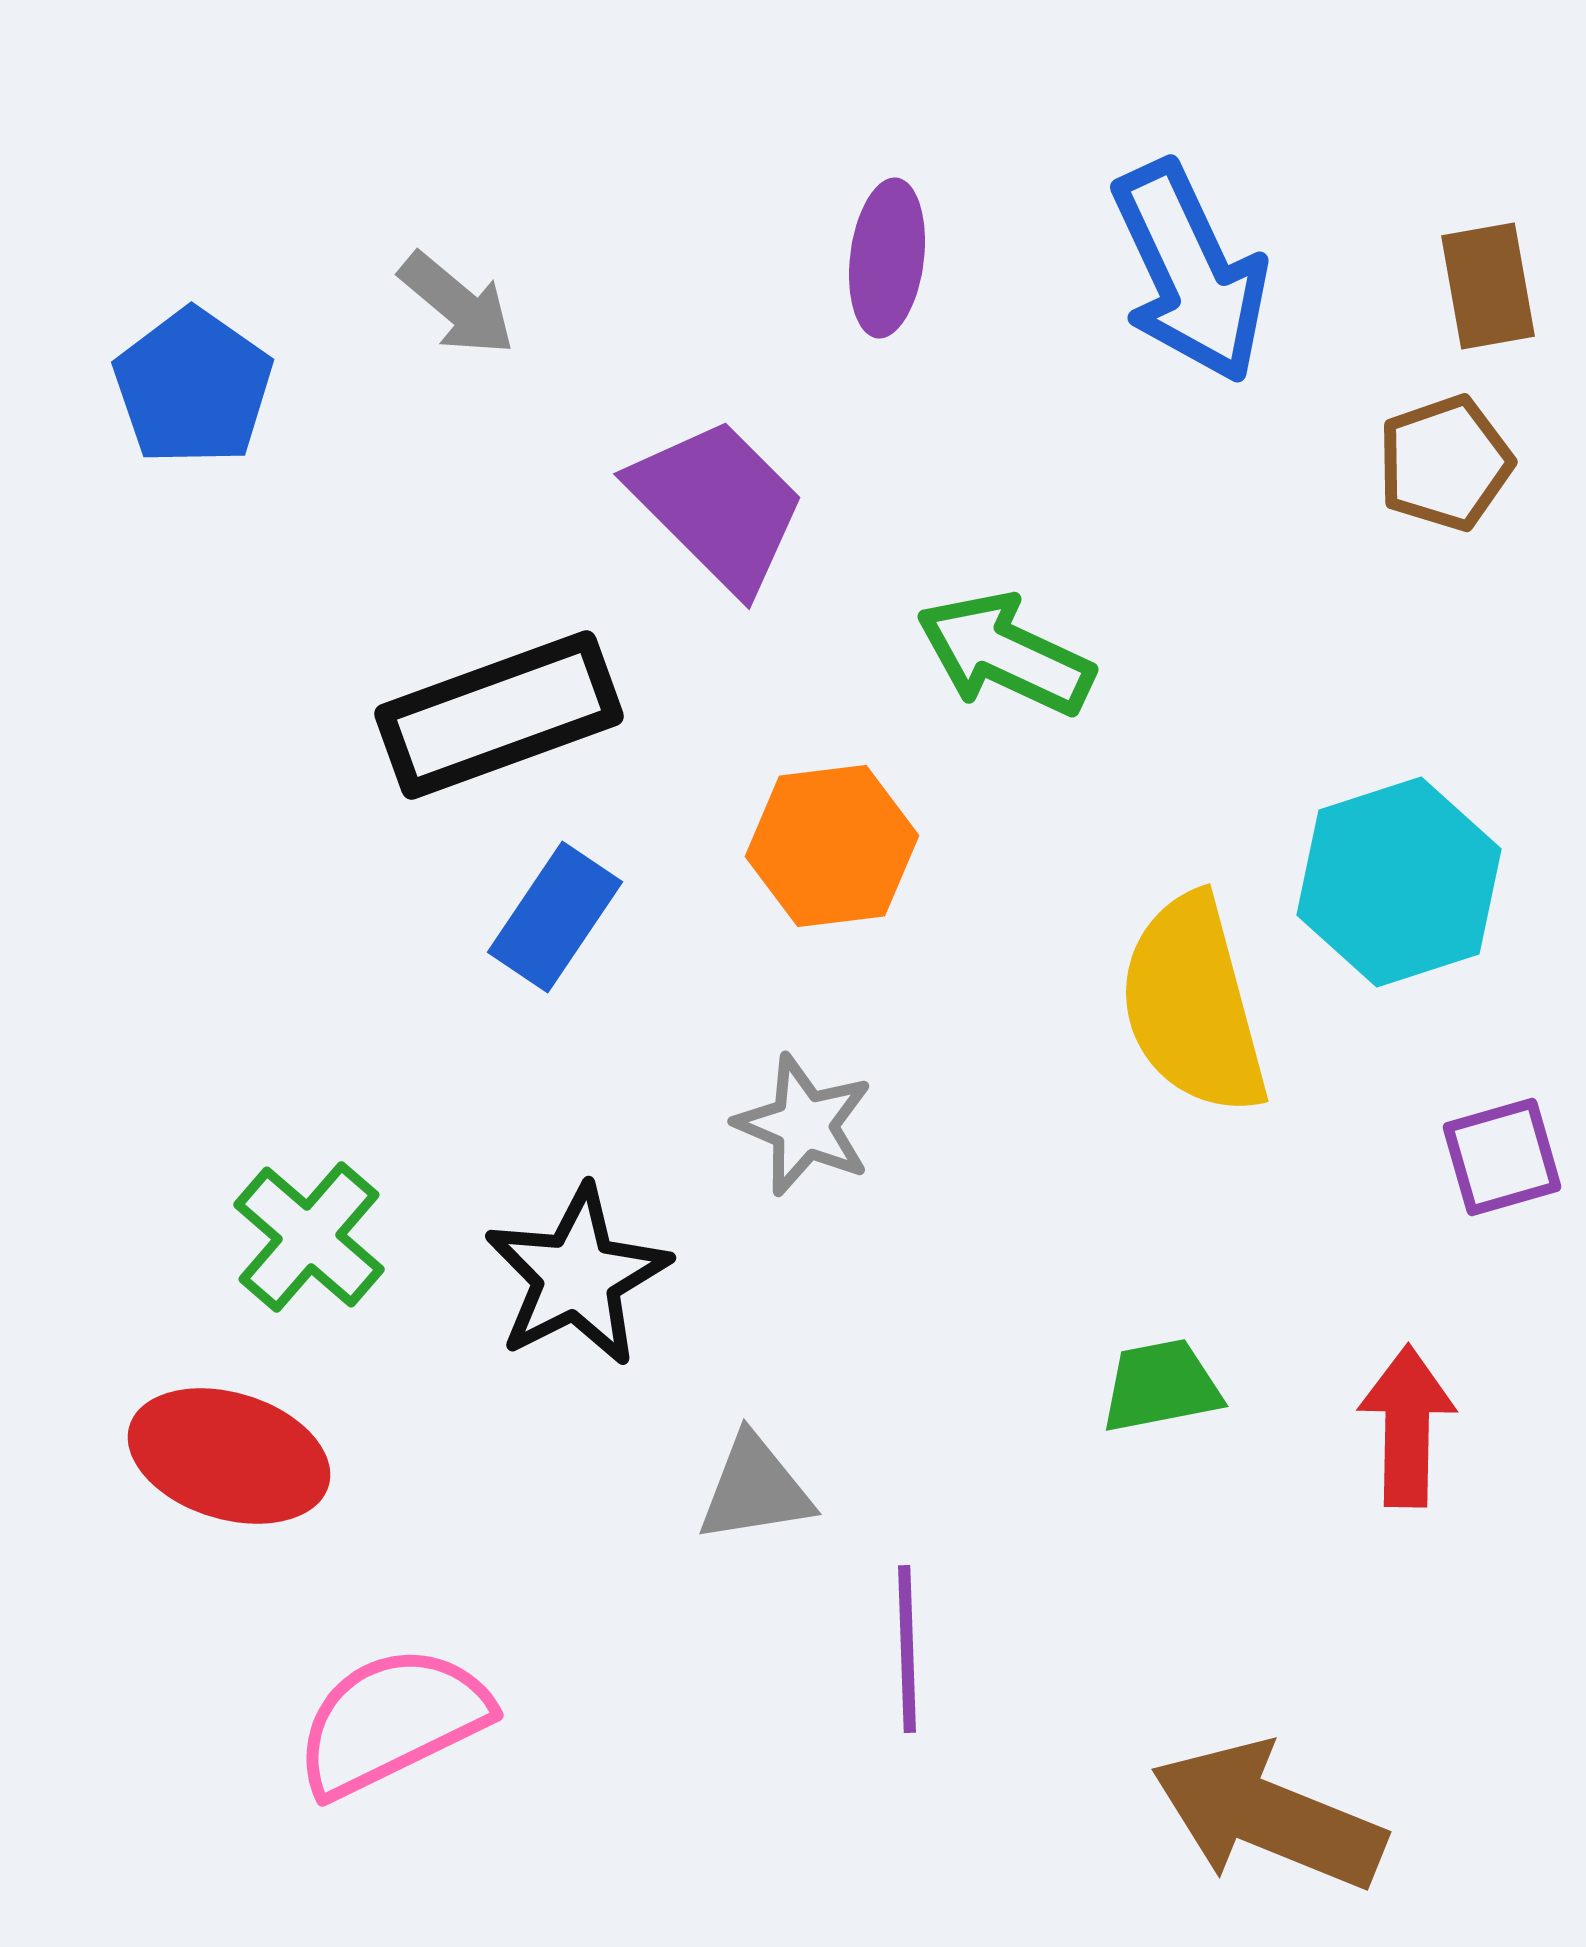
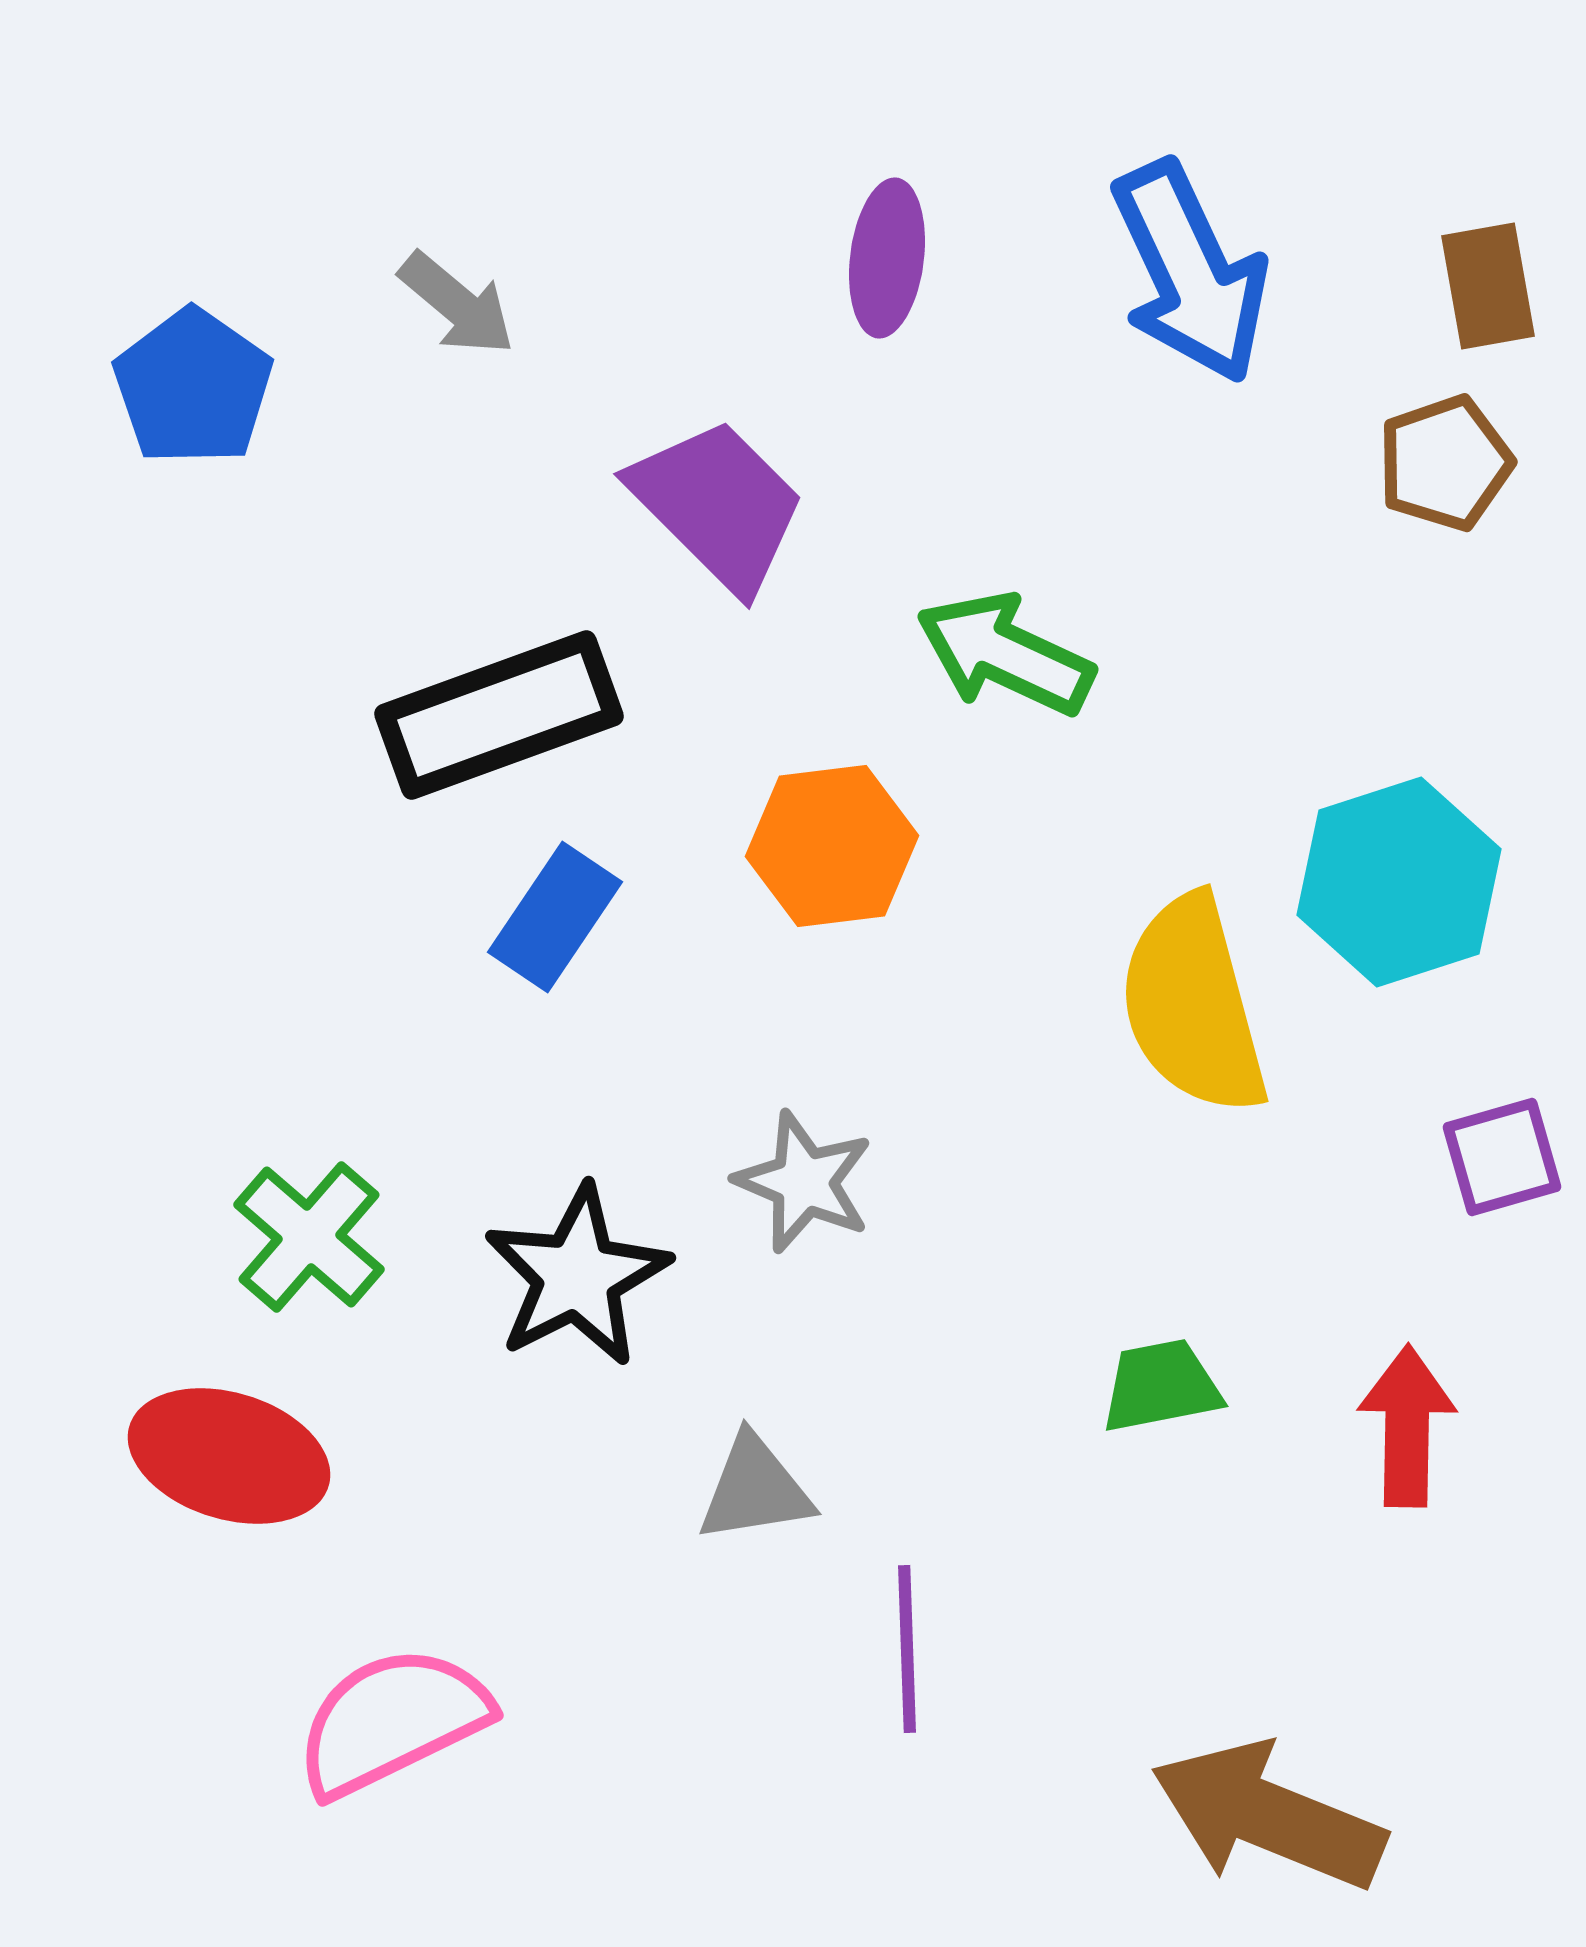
gray star: moved 57 px down
